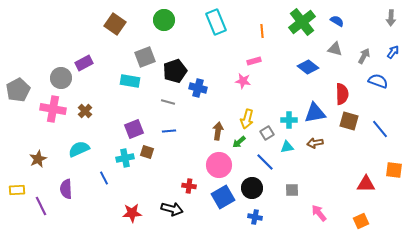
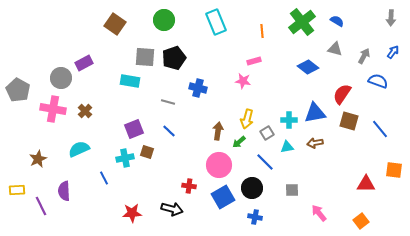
gray square at (145, 57): rotated 25 degrees clockwise
black pentagon at (175, 71): moved 1 px left, 13 px up
gray pentagon at (18, 90): rotated 15 degrees counterclockwise
red semicircle at (342, 94): rotated 145 degrees counterclockwise
blue line at (169, 131): rotated 48 degrees clockwise
purple semicircle at (66, 189): moved 2 px left, 2 px down
orange square at (361, 221): rotated 14 degrees counterclockwise
